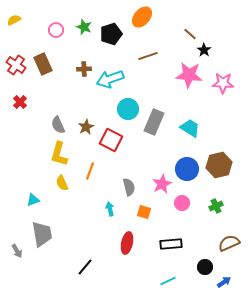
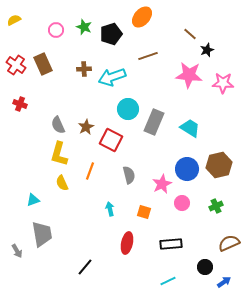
black star at (204, 50): moved 3 px right; rotated 16 degrees clockwise
cyan arrow at (110, 79): moved 2 px right, 2 px up
red cross at (20, 102): moved 2 px down; rotated 24 degrees counterclockwise
gray semicircle at (129, 187): moved 12 px up
